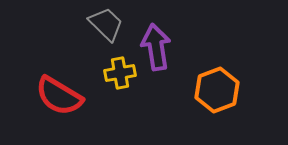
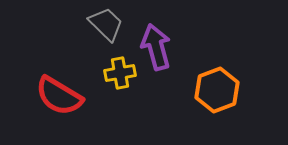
purple arrow: rotated 6 degrees counterclockwise
